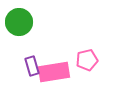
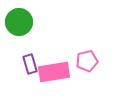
pink pentagon: moved 1 px down
purple rectangle: moved 2 px left, 2 px up
